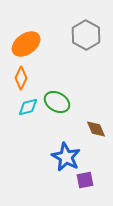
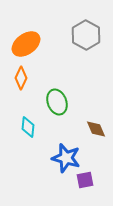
green ellipse: rotated 40 degrees clockwise
cyan diamond: moved 20 px down; rotated 70 degrees counterclockwise
blue star: moved 1 px down; rotated 12 degrees counterclockwise
